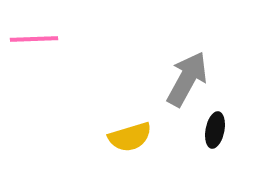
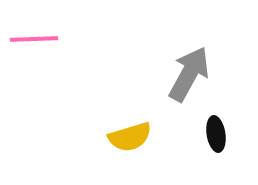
gray arrow: moved 2 px right, 5 px up
black ellipse: moved 1 px right, 4 px down; rotated 20 degrees counterclockwise
